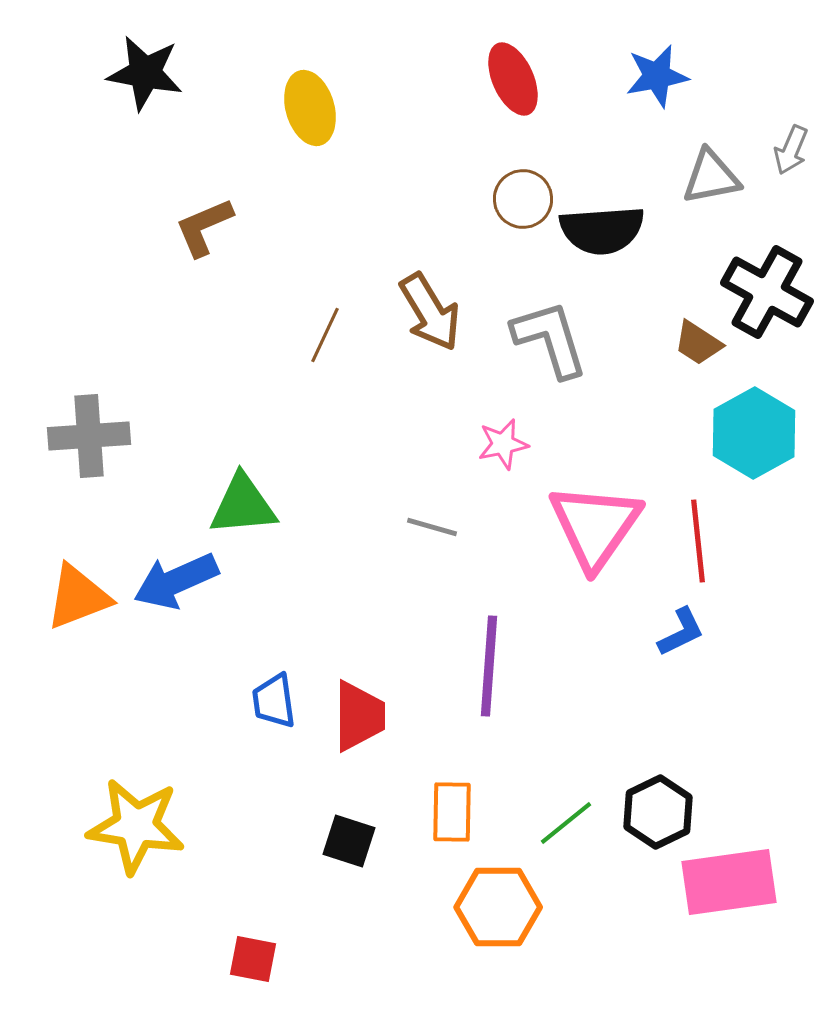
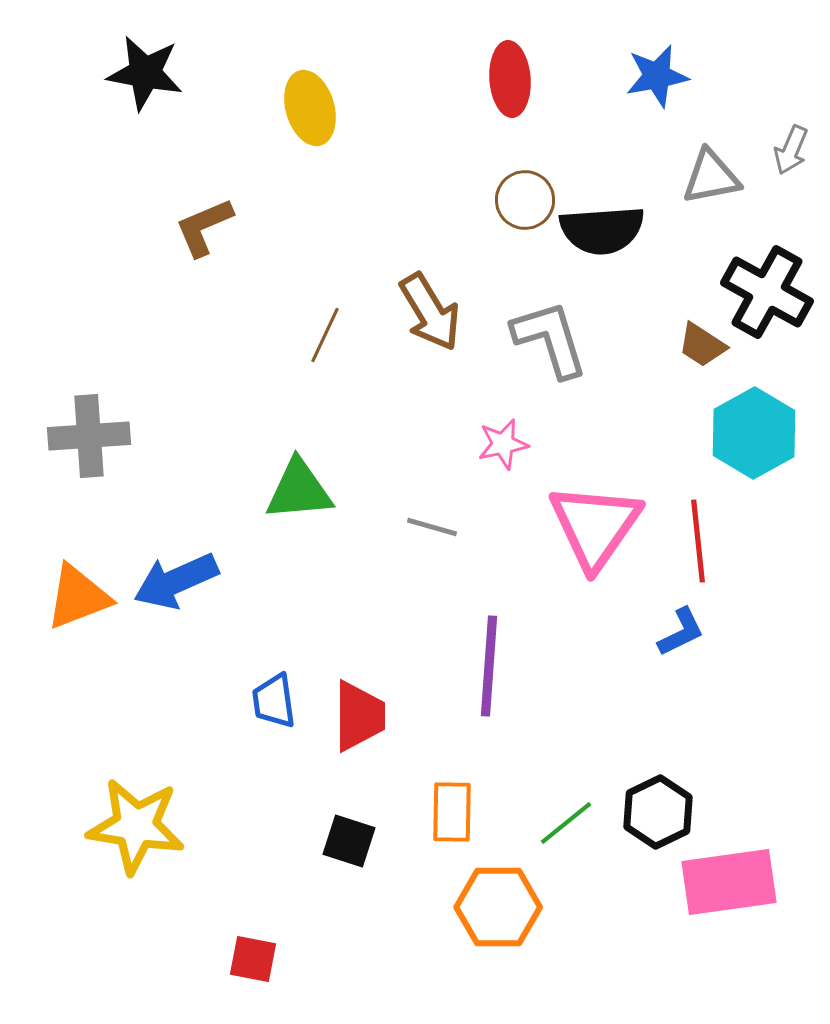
red ellipse: moved 3 px left; rotated 20 degrees clockwise
brown circle: moved 2 px right, 1 px down
brown trapezoid: moved 4 px right, 2 px down
green triangle: moved 56 px right, 15 px up
